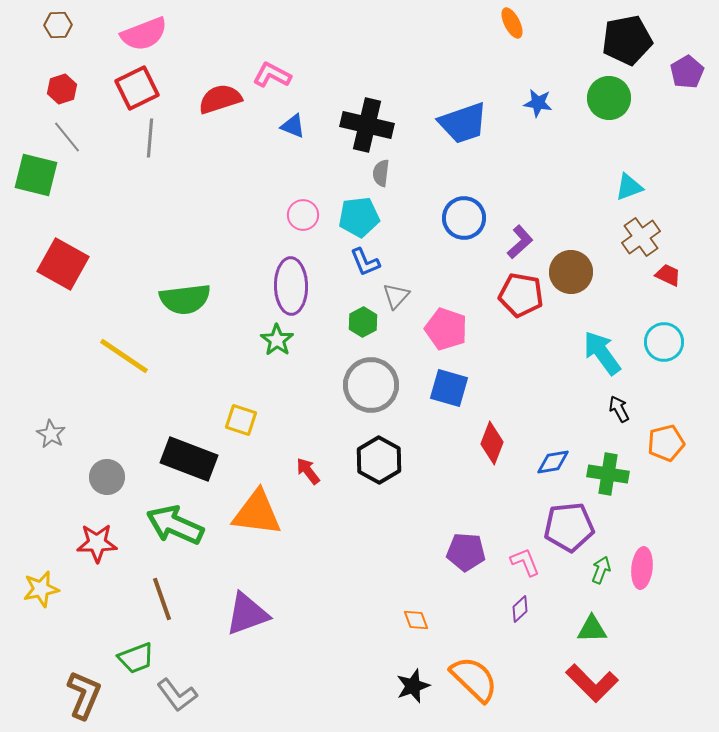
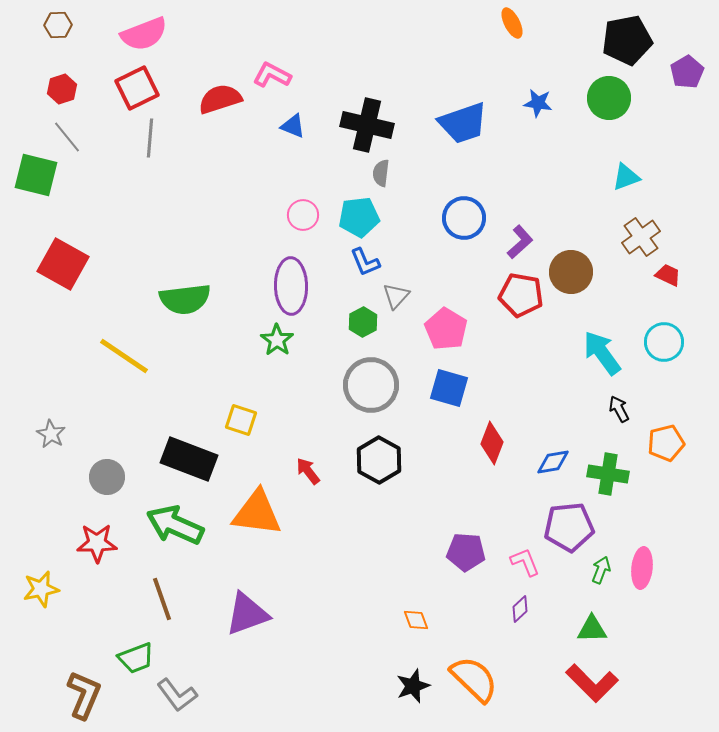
cyan triangle at (629, 187): moved 3 px left, 10 px up
pink pentagon at (446, 329): rotated 12 degrees clockwise
